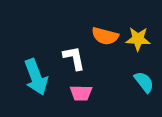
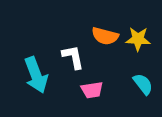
white L-shape: moved 1 px left, 1 px up
cyan arrow: moved 2 px up
cyan semicircle: moved 1 px left, 2 px down
pink trapezoid: moved 11 px right, 3 px up; rotated 10 degrees counterclockwise
